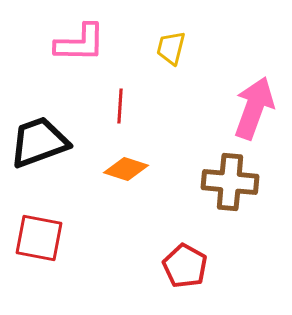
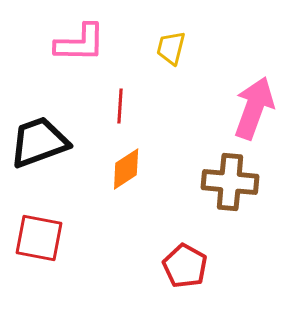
orange diamond: rotated 51 degrees counterclockwise
